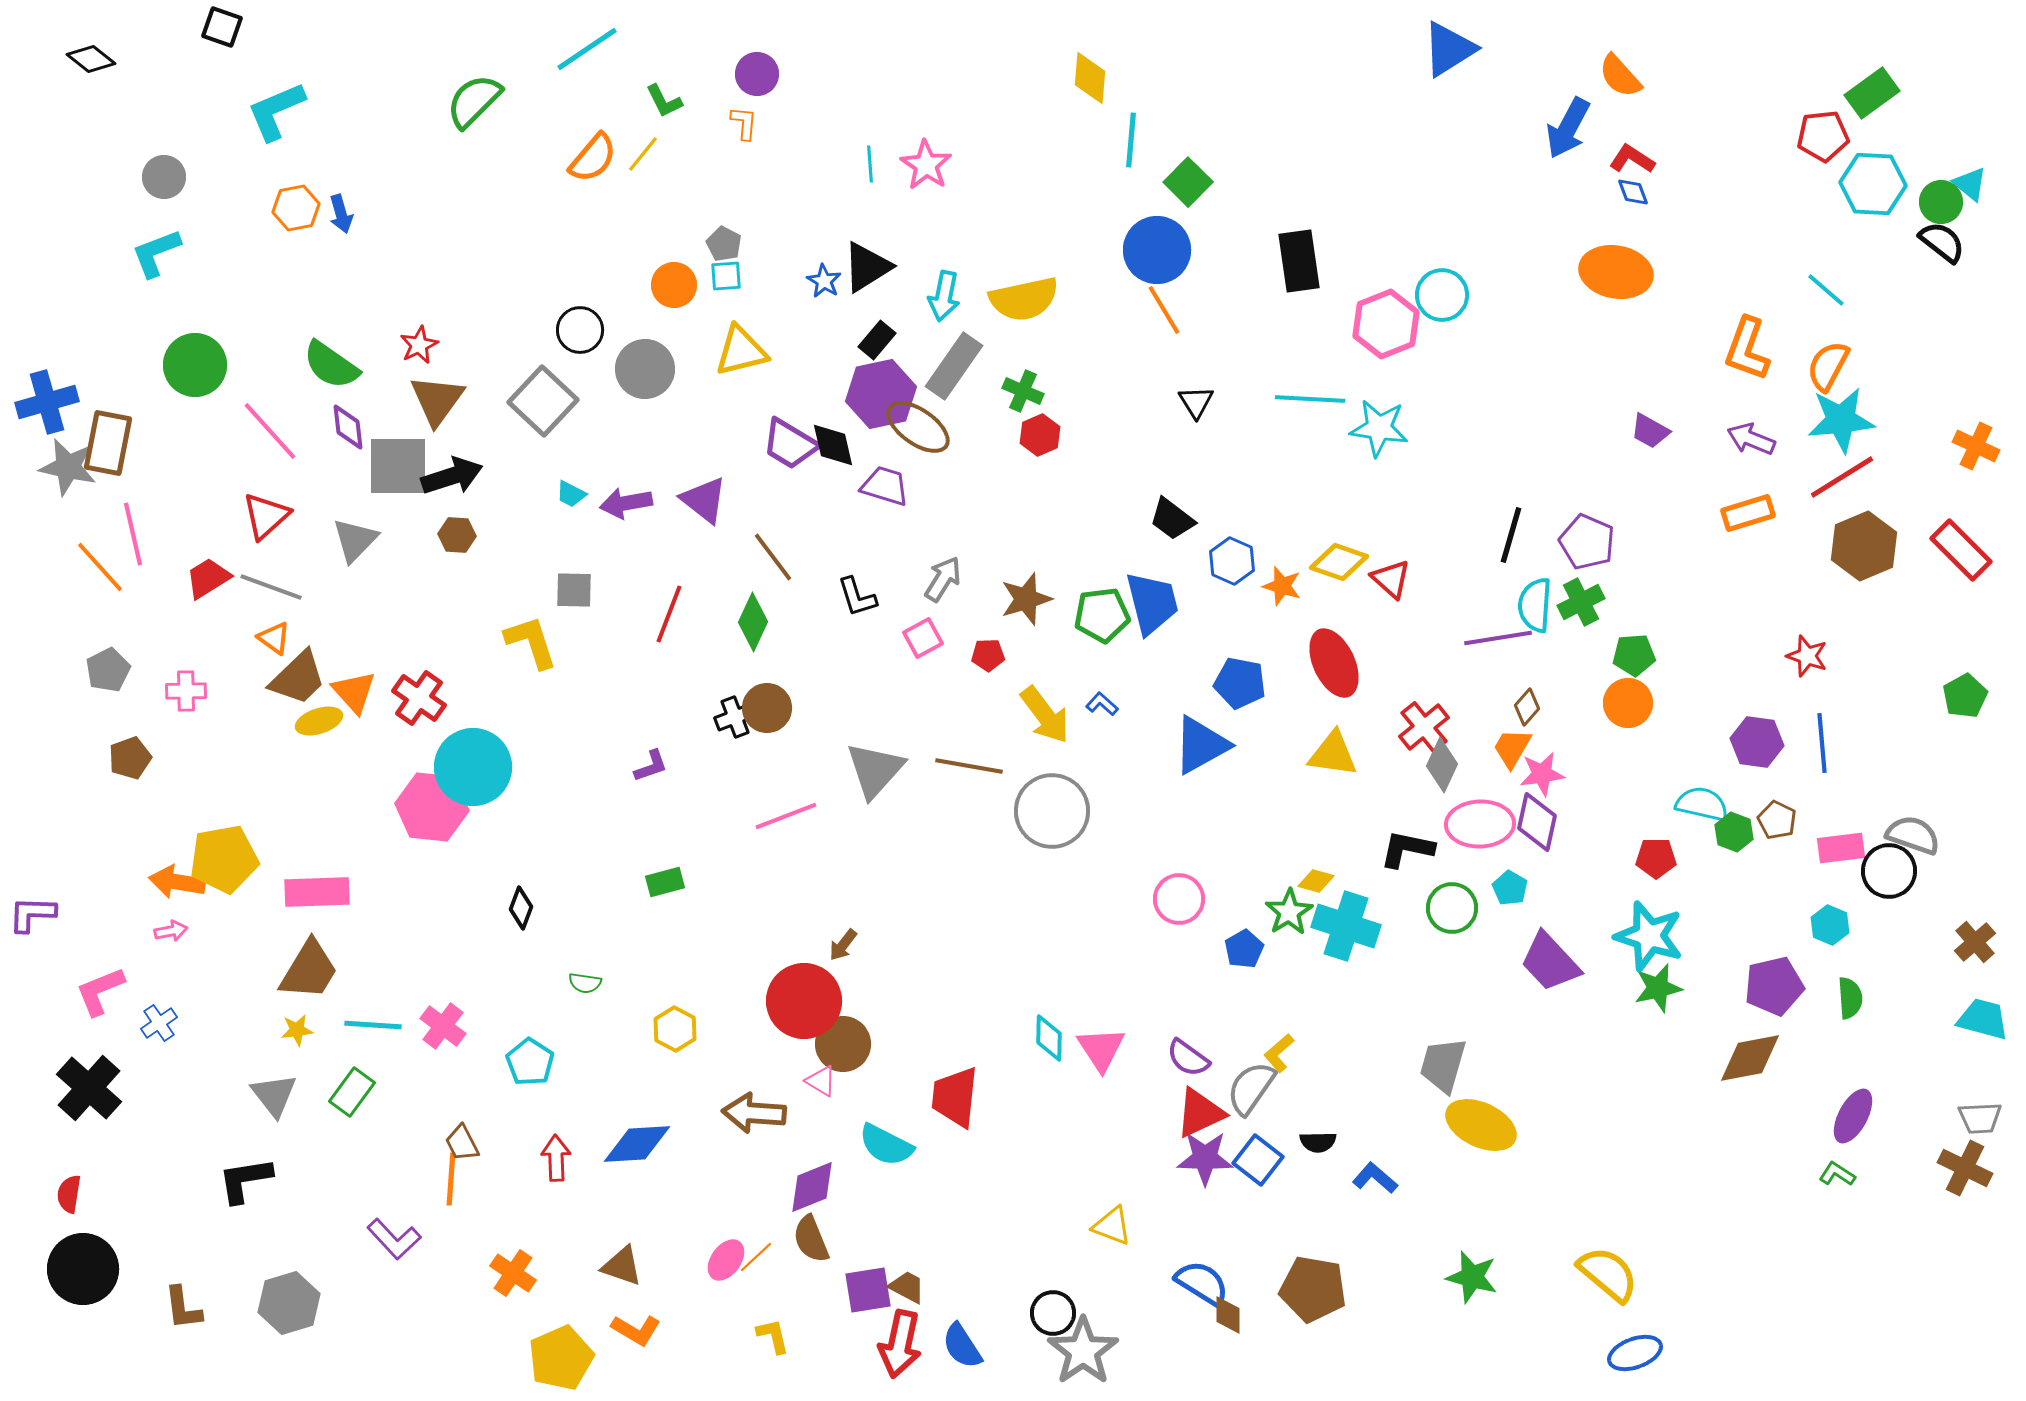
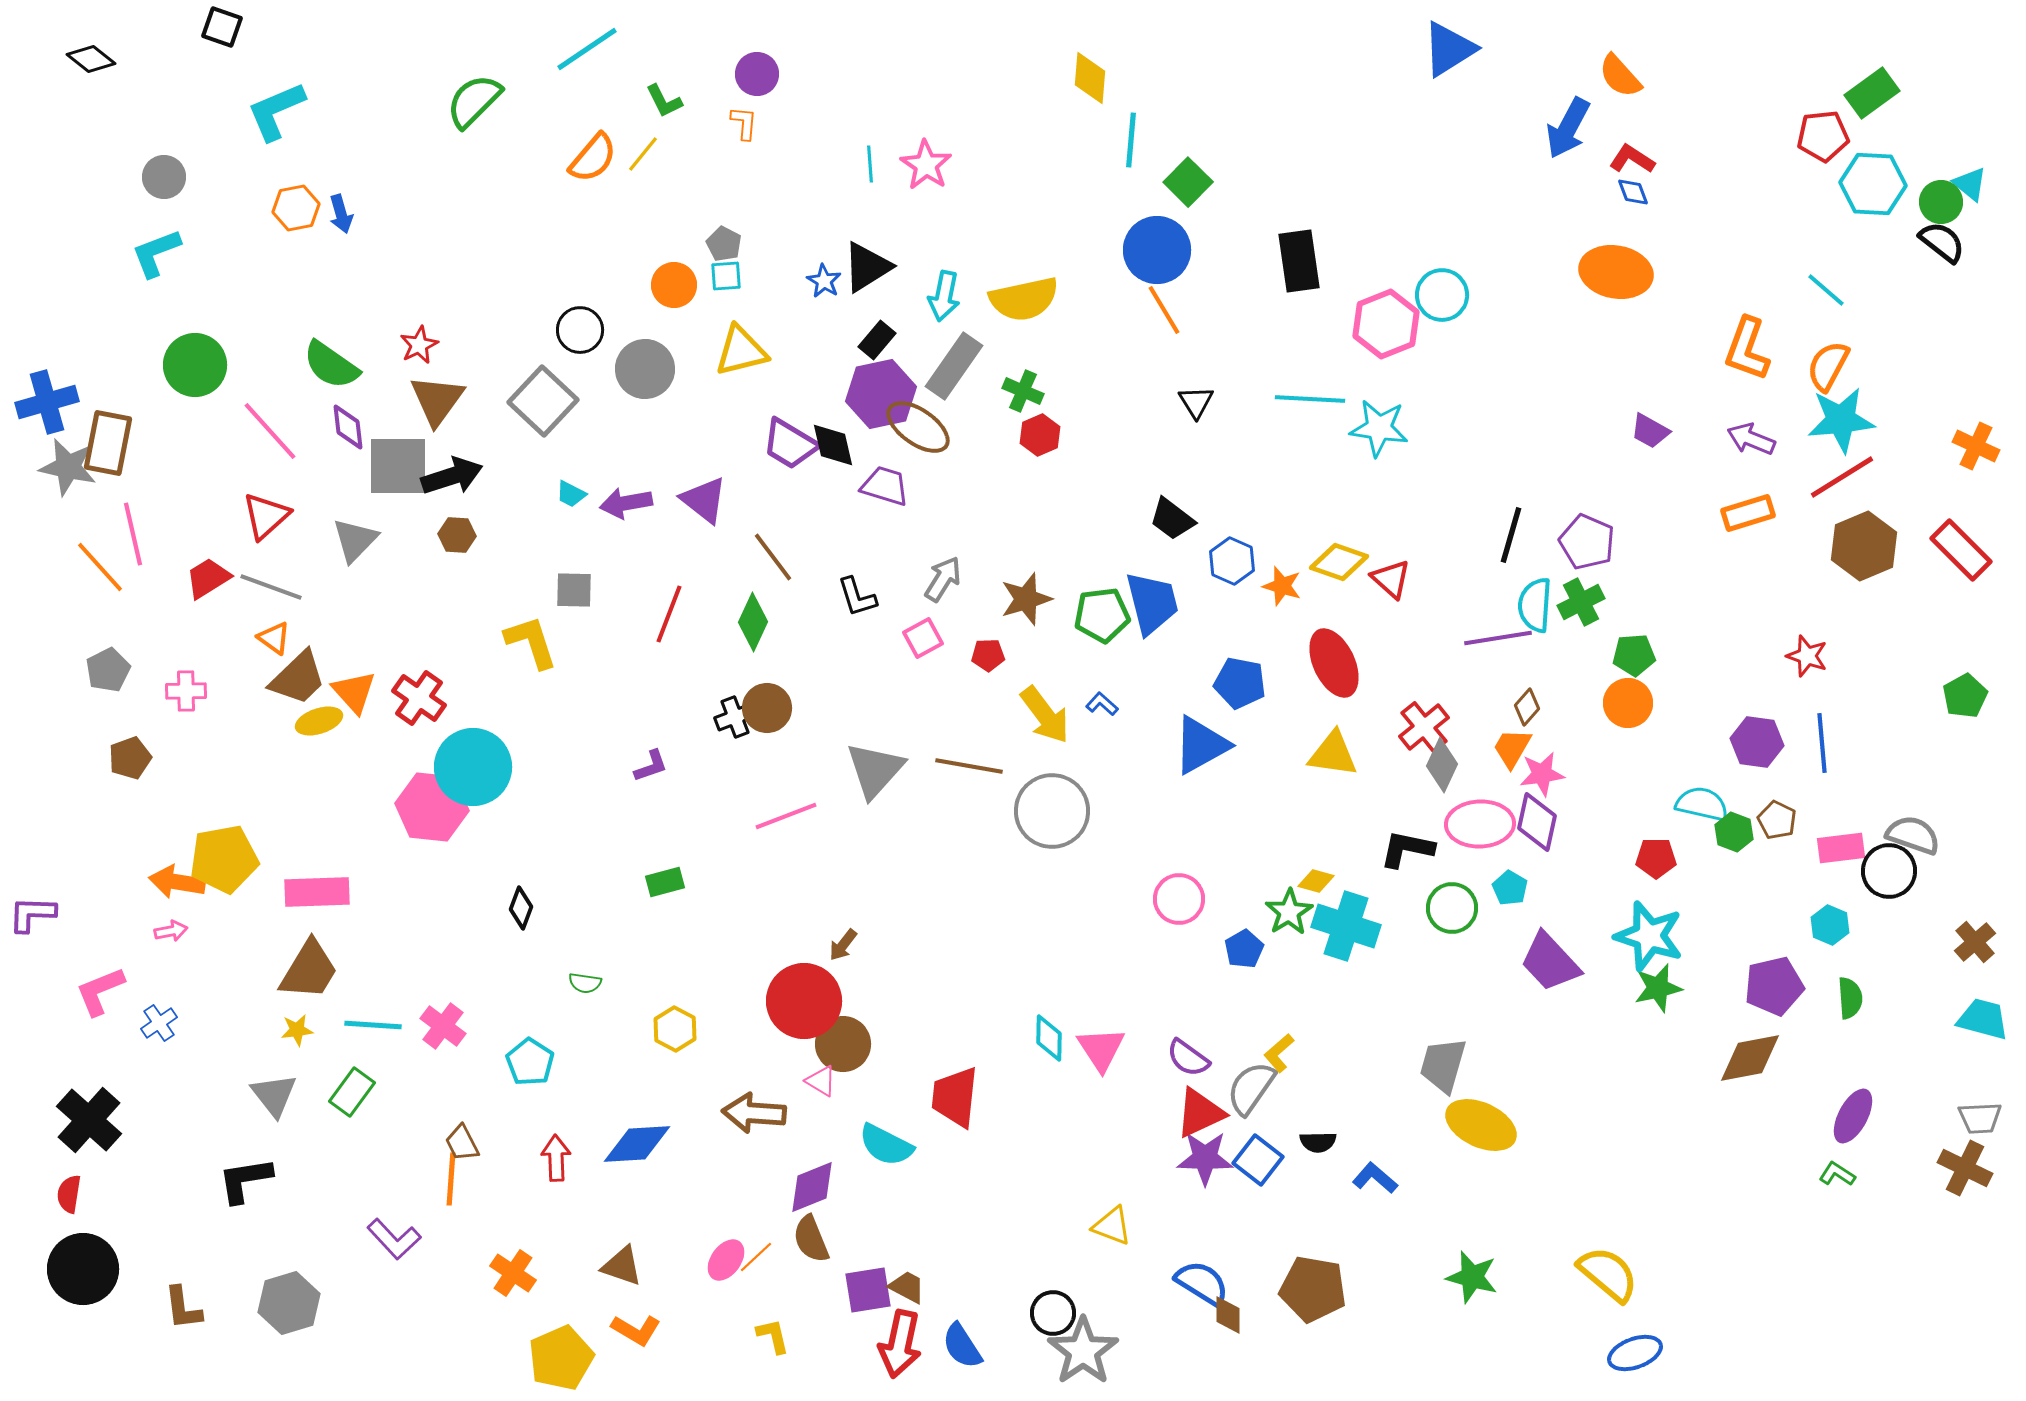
black cross at (89, 1088): moved 32 px down
